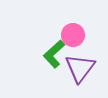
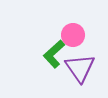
purple triangle: rotated 12 degrees counterclockwise
